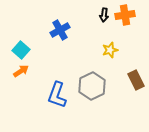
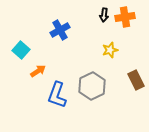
orange cross: moved 2 px down
orange arrow: moved 17 px right
